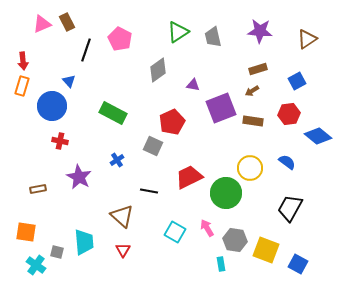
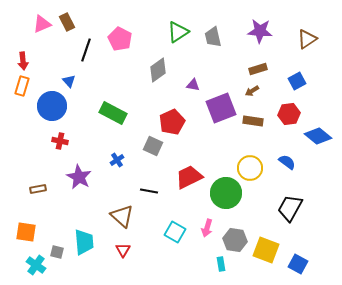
pink arrow at (207, 228): rotated 132 degrees counterclockwise
